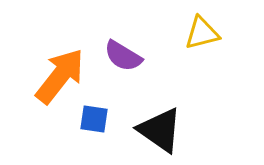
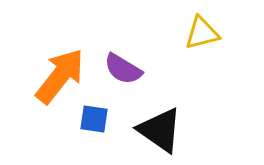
purple semicircle: moved 13 px down
